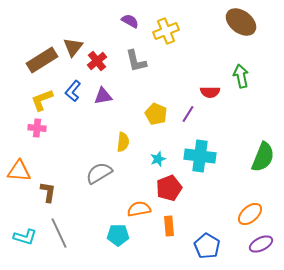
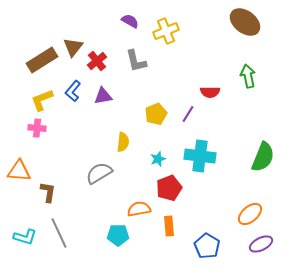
brown ellipse: moved 4 px right
green arrow: moved 7 px right
yellow pentagon: rotated 25 degrees clockwise
